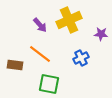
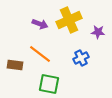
purple arrow: moved 1 px up; rotated 28 degrees counterclockwise
purple star: moved 3 px left, 2 px up
